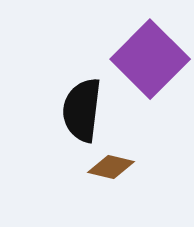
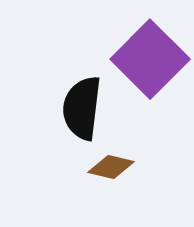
black semicircle: moved 2 px up
